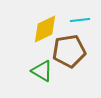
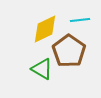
brown pentagon: rotated 28 degrees counterclockwise
green triangle: moved 2 px up
